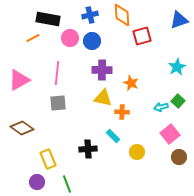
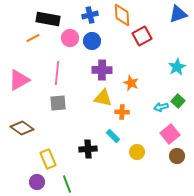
blue triangle: moved 1 px left, 6 px up
red square: rotated 12 degrees counterclockwise
brown circle: moved 2 px left, 1 px up
